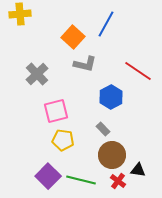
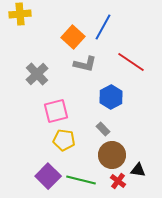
blue line: moved 3 px left, 3 px down
red line: moved 7 px left, 9 px up
yellow pentagon: moved 1 px right
